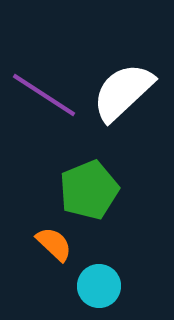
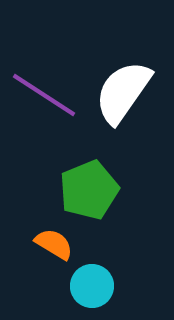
white semicircle: rotated 12 degrees counterclockwise
orange semicircle: rotated 12 degrees counterclockwise
cyan circle: moved 7 px left
